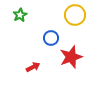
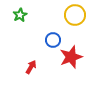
blue circle: moved 2 px right, 2 px down
red arrow: moved 2 px left; rotated 32 degrees counterclockwise
